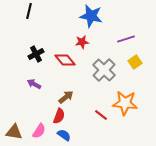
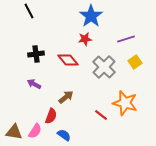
black line: rotated 42 degrees counterclockwise
blue star: rotated 25 degrees clockwise
red star: moved 3 px right, 3 px up
black cross: rotated 21 degrees clockwise
red diamond: moved 3 px right
gray cross: moved 3 px up
orange star: rotated 10 degrees clockwise
red semicircle: moved 8 px left
pink semicircle: moved 4 px left
